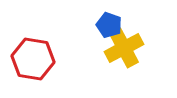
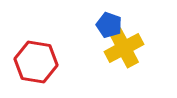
red hexagon: moved 3 px right, 3 px down
